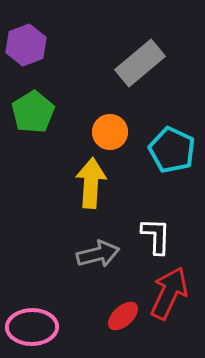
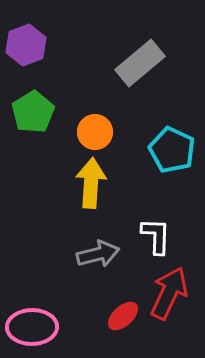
orange circle: moved 15 px left
